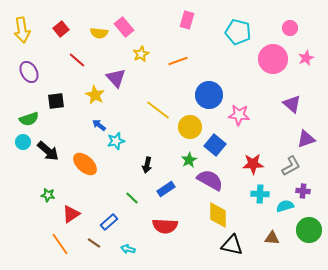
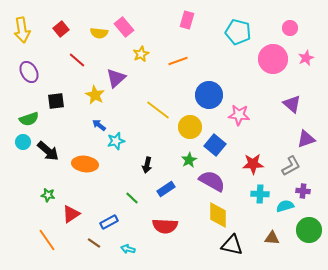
purple triangle at (116, 78): rotated 30 degrees clockwise
orange ellipse at (85, 164): rotated 35 degrees counterclockwise
purple semicircle at (210, 180): moved 2 px right, 1 px down
blue rectangle at (109, 222): rotated 12 degrees clockwise
orange line at (60, 244): moved 13 px left, 4 px up
